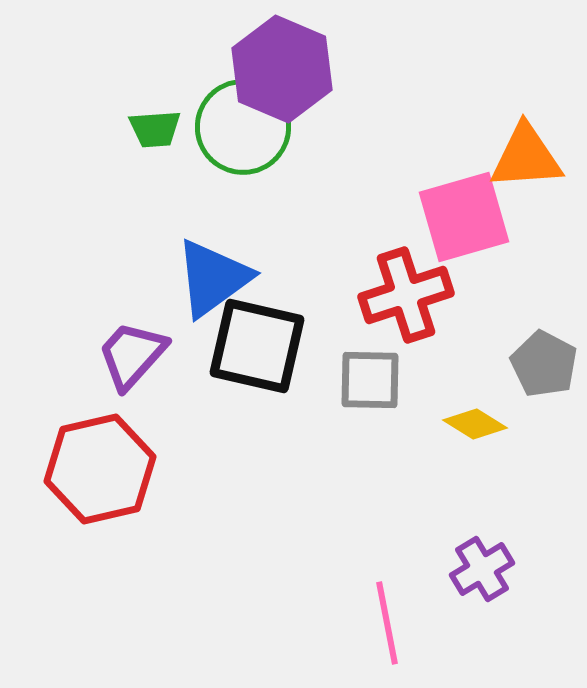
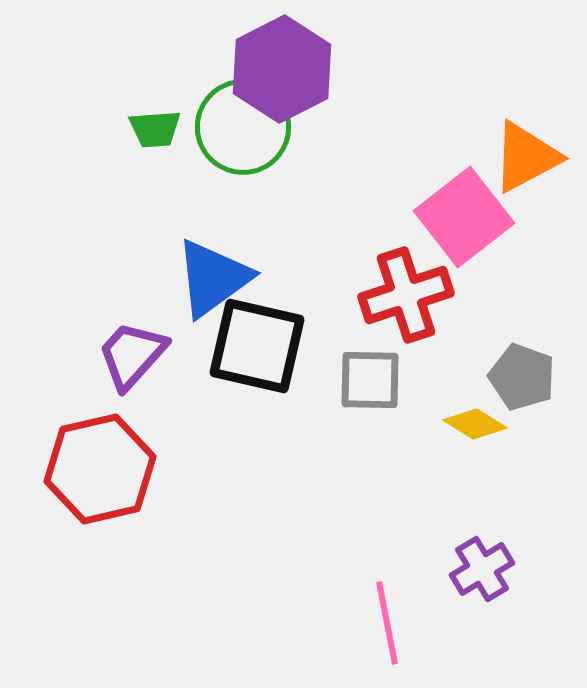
purple hexagon: rotated 10 degrees clockwise
orange triangle: rotated 24 degrees counterclockwise
pink square: rotated 22 degrees counterclockwise
gray pentagon: moved 22 px left, 13 px down; rotated 8 degrees counterclockwise
